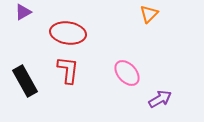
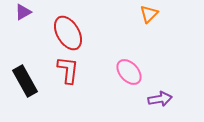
red ellipse: rotated 52 degrees clockwise
pink ellipse: moved 2 px right, 1 px up
purple arrow: rotated 20 degrees clockwise
